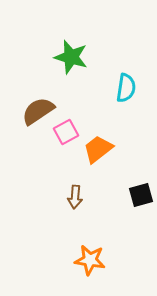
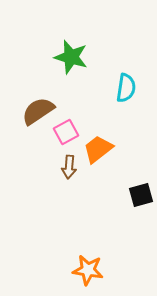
brown arrow: moved 6 px left, 30 px up
orange star: moved 2 px left, 10 px down
